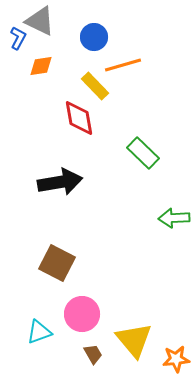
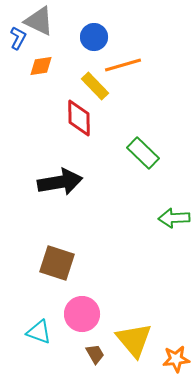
gray triangle: moved 1 px left
red diamond: rotated 9 degrees clockwise
brown square: rotated 9 degrees counterclockwise
cyan triangle: rotated 40 degrees clockwise
brown trapezoid: moved 2 px right
